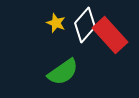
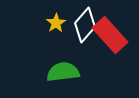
yellow star: rotated 18 degrees clockwise
green semicircle: rotated 152 degrees counterclockwise
